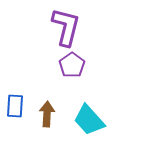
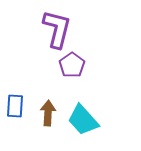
purple L-shape: moved 9 px left, 2 px down
brown arrow: moved 1 px right, 1 px up
cyan trapezoid: moved 6 px left
